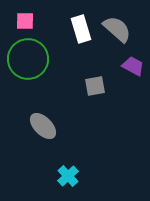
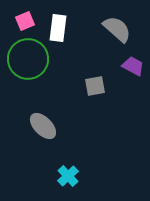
pink square: rotated 24 degrees counterclockwise
white rectangle: moved 23 px left, 1 px up; rotated 24 degrees clockwise
